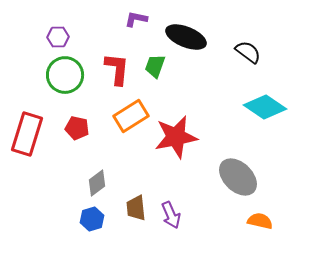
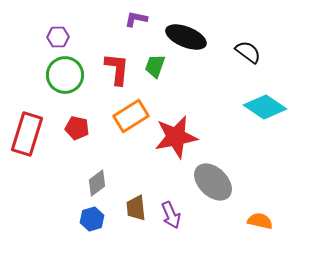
gray ellipse: moved 25 px left, 5 px down
